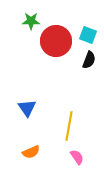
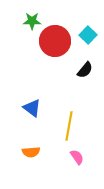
green star: moved 1 px right
cyan square: rotated 24 degrees clockwise
red circle: moved 1 px left
black semicircle: moved 4 px left, 10 px down; rotated 18 degrees clockwise
blue triangle: moved 5 px right; rotated 18 degrees counterclockwise
orange semicircle: rotated 18 degrees clockwise
